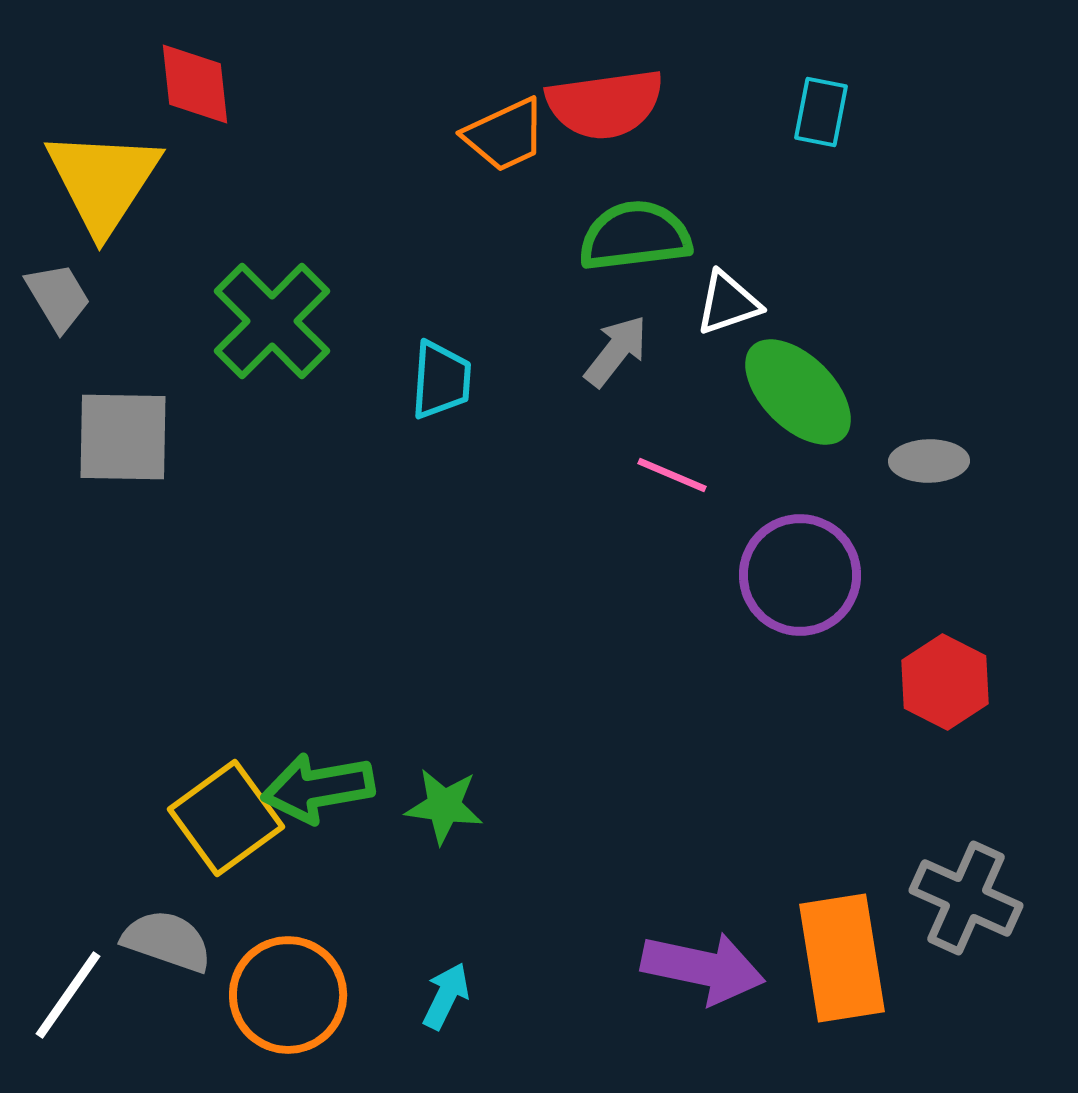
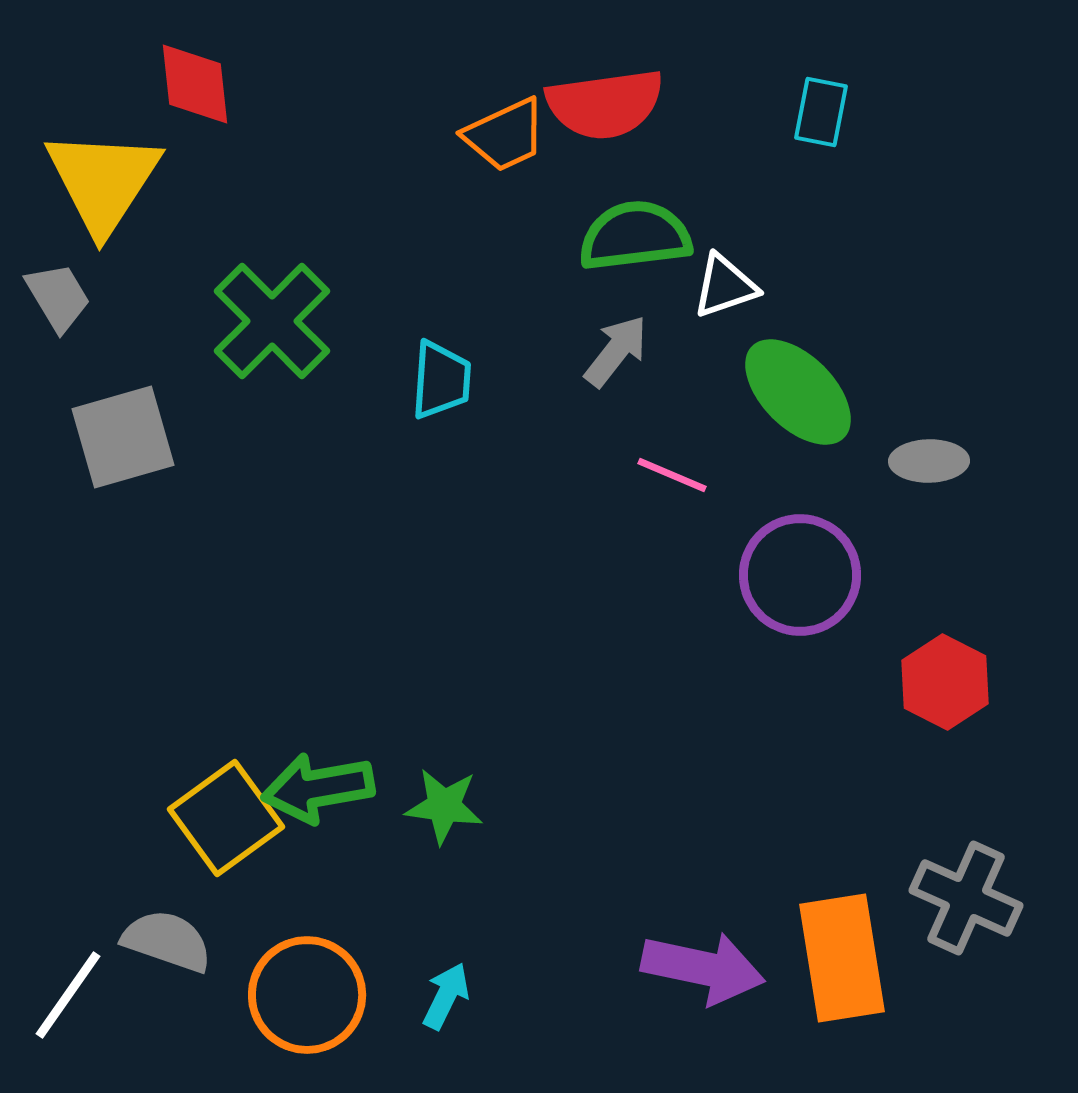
white triangle: moved 3 px left, 17 px up
gray square: rotated 17 degrees counterclockwise
orange circle: moved 19 px right
